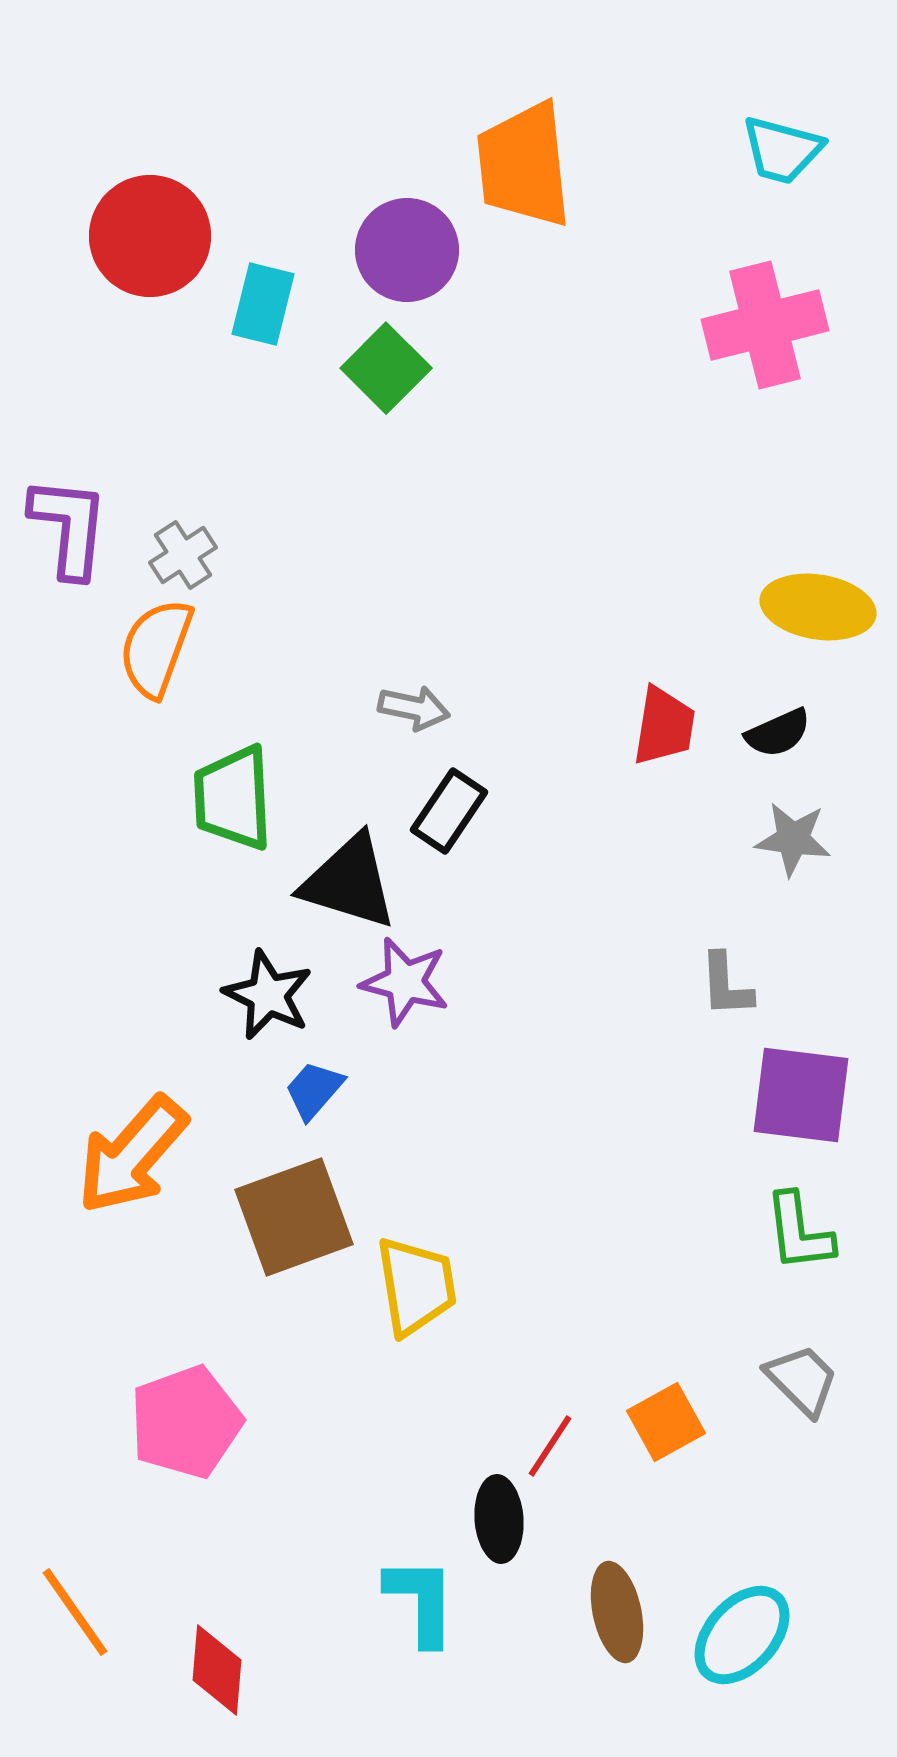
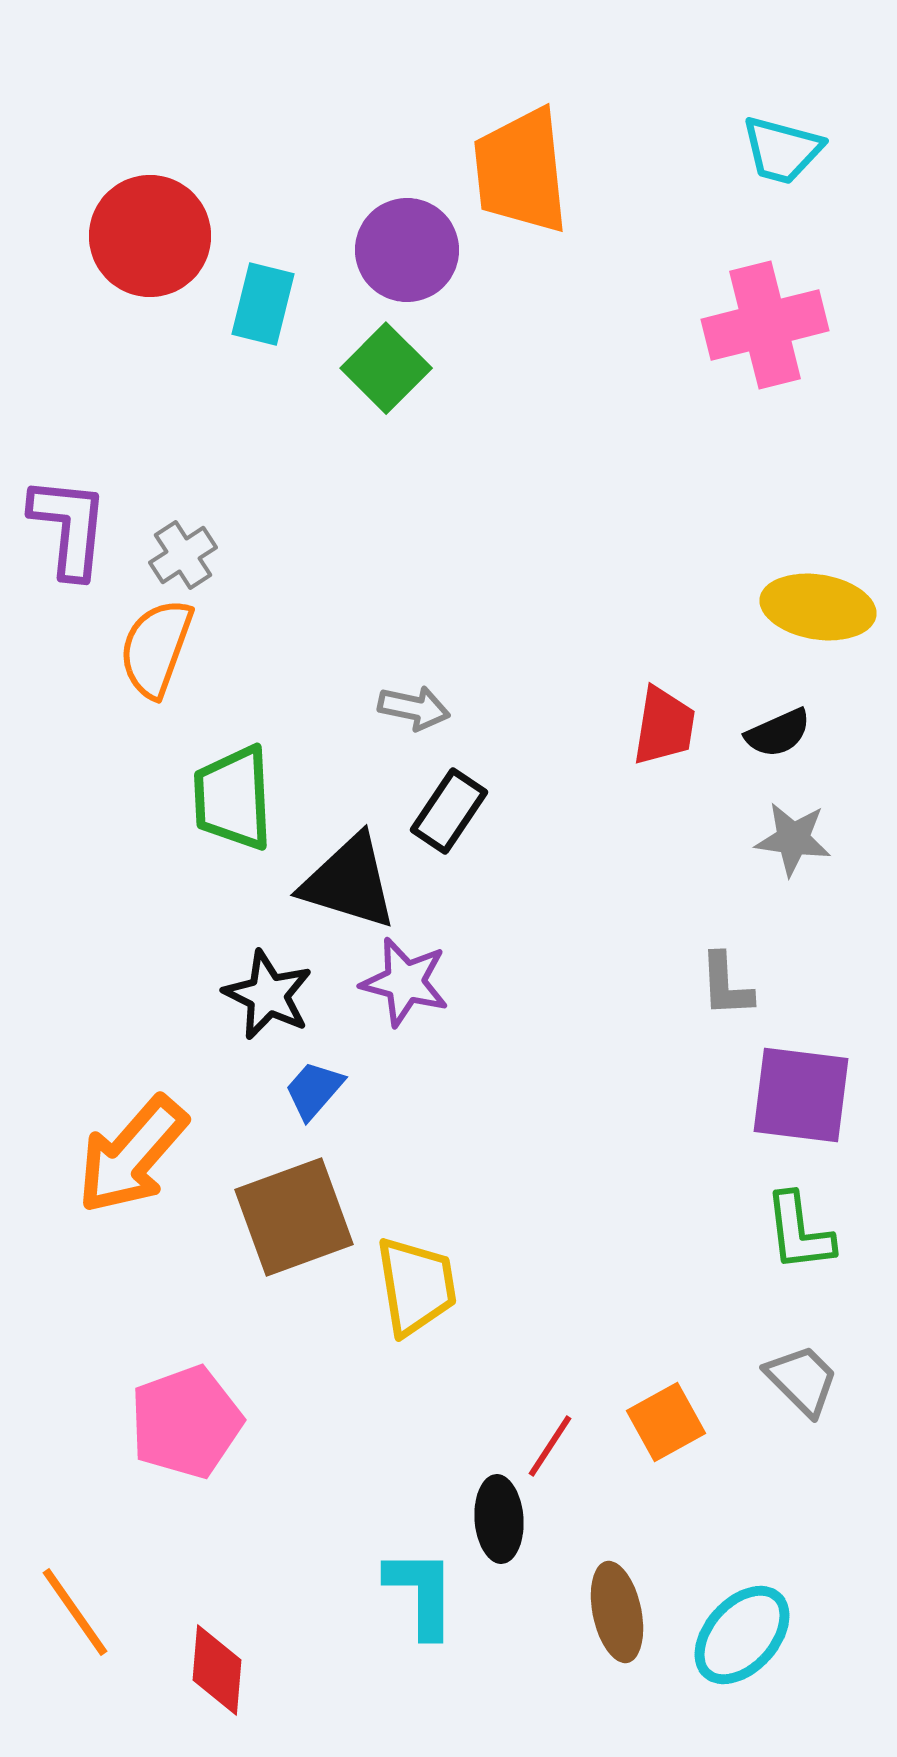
orange trapezoid: moved 3 px left, 6 px down
cyan L-shape: moved 8 px up
